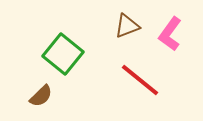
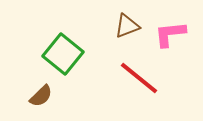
pink L-shape: rotated 48 degrees clockwise
red line: moved 1 px left, 2 px up
